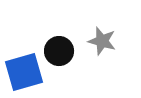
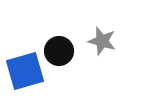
blue square: moved 1 px right, 1 px up
